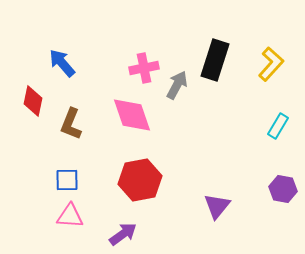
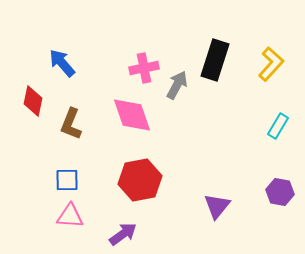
purple hexagon: moved 3 px left, 3 px down
